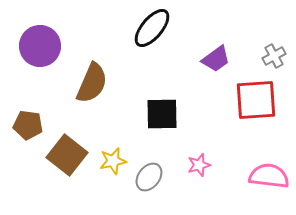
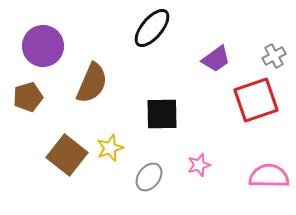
purple circle: moved 3 px right
red square: rotated 15 degrees counterclockwise
brown pentagon: moved 28 px up; rotated 24 degrees counterclockwise
yellow star: moved 3 px left, 13 px up; rotated 8 degrees counterclockwise
pink semicircle: rotated 6 degrees counterclockwise
